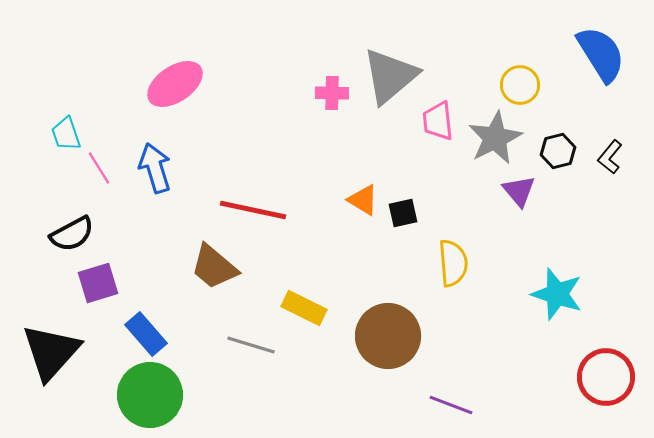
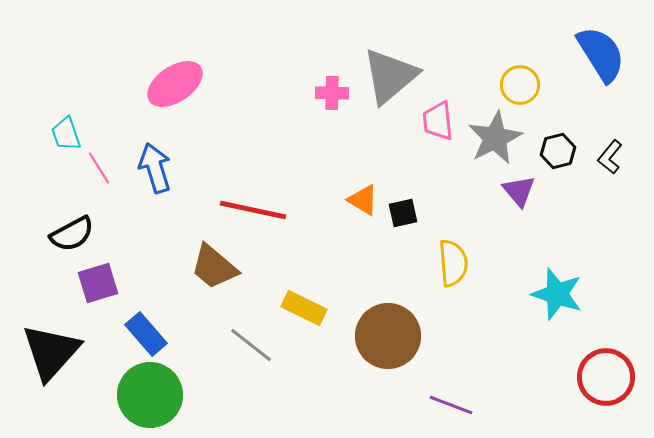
gray line: rotated 21 degrees clockwise
